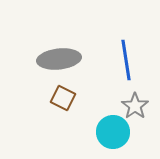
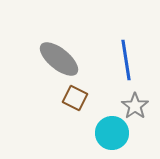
gray ellipse: rotated 45 degrees clockwise
brown square: moved 12 px right
cyan circle: moved 1 px left, 1 px down
